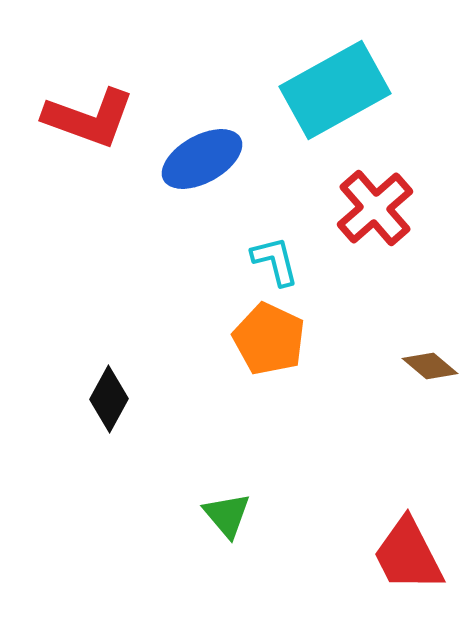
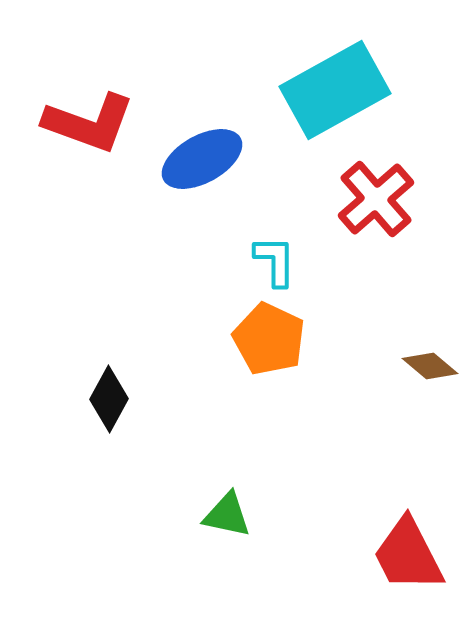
red L-shape: moved 5 px down
red cross: moved 1 px right, 9 px up
cyan L-shape: rotated 14 degrees clockwise
green triangle: rotated 38 degrees counterclockwise
